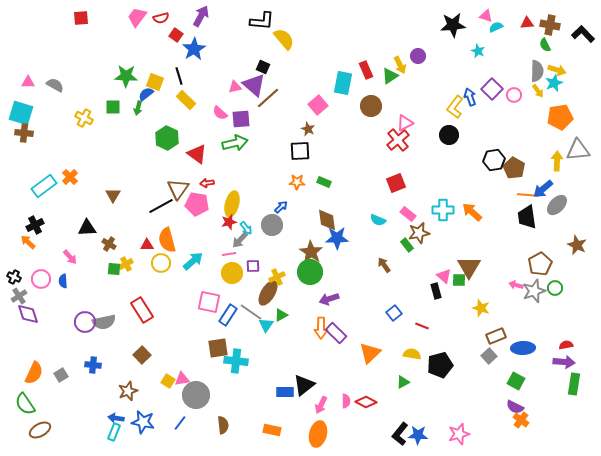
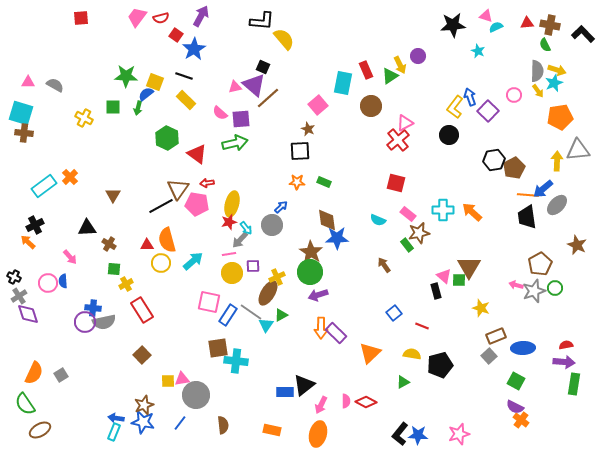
black line at (179, 76): moved 5 px right; rotated 54 degrees counterclockwise
purple square at (492, 89): moved 4 px left, 22 px down
brown pentagon at (514, 168): rotated 15 degrees clockwise
red square at (396, 183): rotated 36 degrees clockwise
yellow cross at (126, 264): moved 20 px down
pink circle at (41, 279): moved 7 px right, 4 px down
purple arrow at (329, 299): moved 11 px left, 4 px up
blue cross at (93, 365): moved 57 px up
yellow square at (168, 381): rotated 32 degrees counterclockwise
brown star at (128, 391): moved 16 px right, 14 px down
